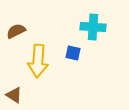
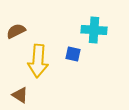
cyan cross: moved 1 px right, 3 px down
blue square: moved 1 px down
brown triangle: moved 6 px right
